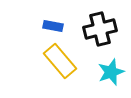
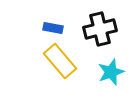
blue rectangle: moved 2 px down
